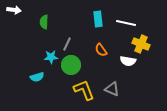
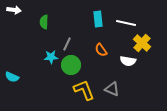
yellow cross: moved 1 px right, 1 px up; rotated 18 degrees clockwise
cyan semicircle: moved 25 px left; rotated 40 degrees clockwise
